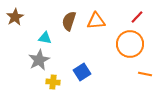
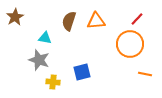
red line: moved 2 px down
gray star: rotated 25 degrees counterclockwise
blue square: rotated 18 degrees clockwise
